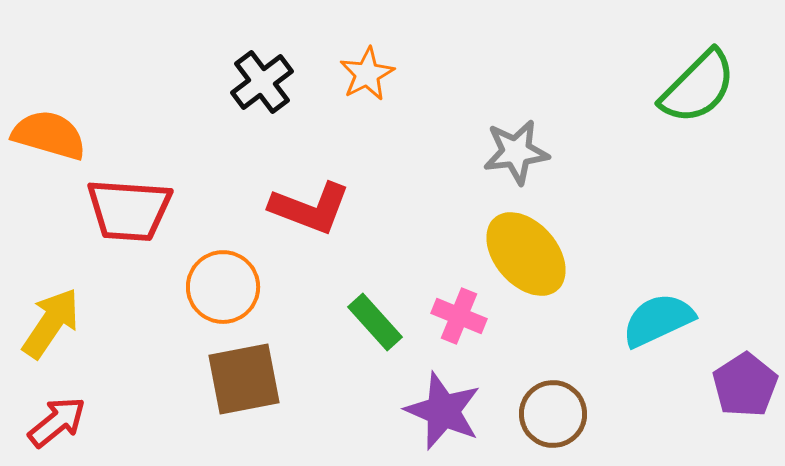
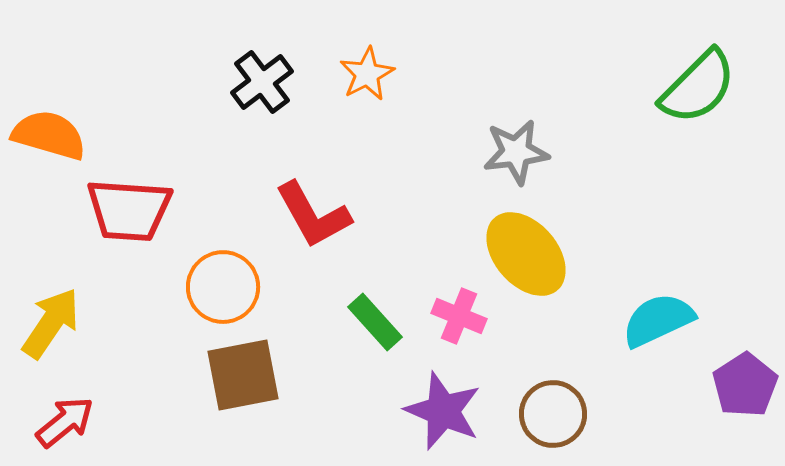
red L-shape: moved 3 px right, 7 px down; rotated 40 degrees clockwise
brown square: moved 1 px left, 4 px up
red arrow: moved 8 px right
